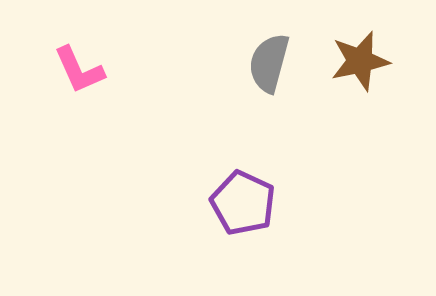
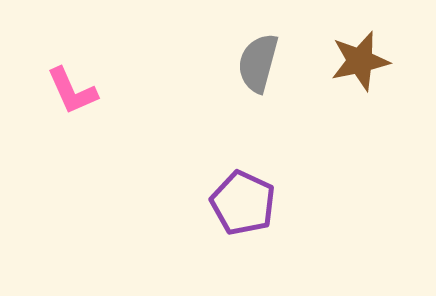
gray semicircle: moved 11 px left
pink L-shape: moved 7 px left, 21 px down
